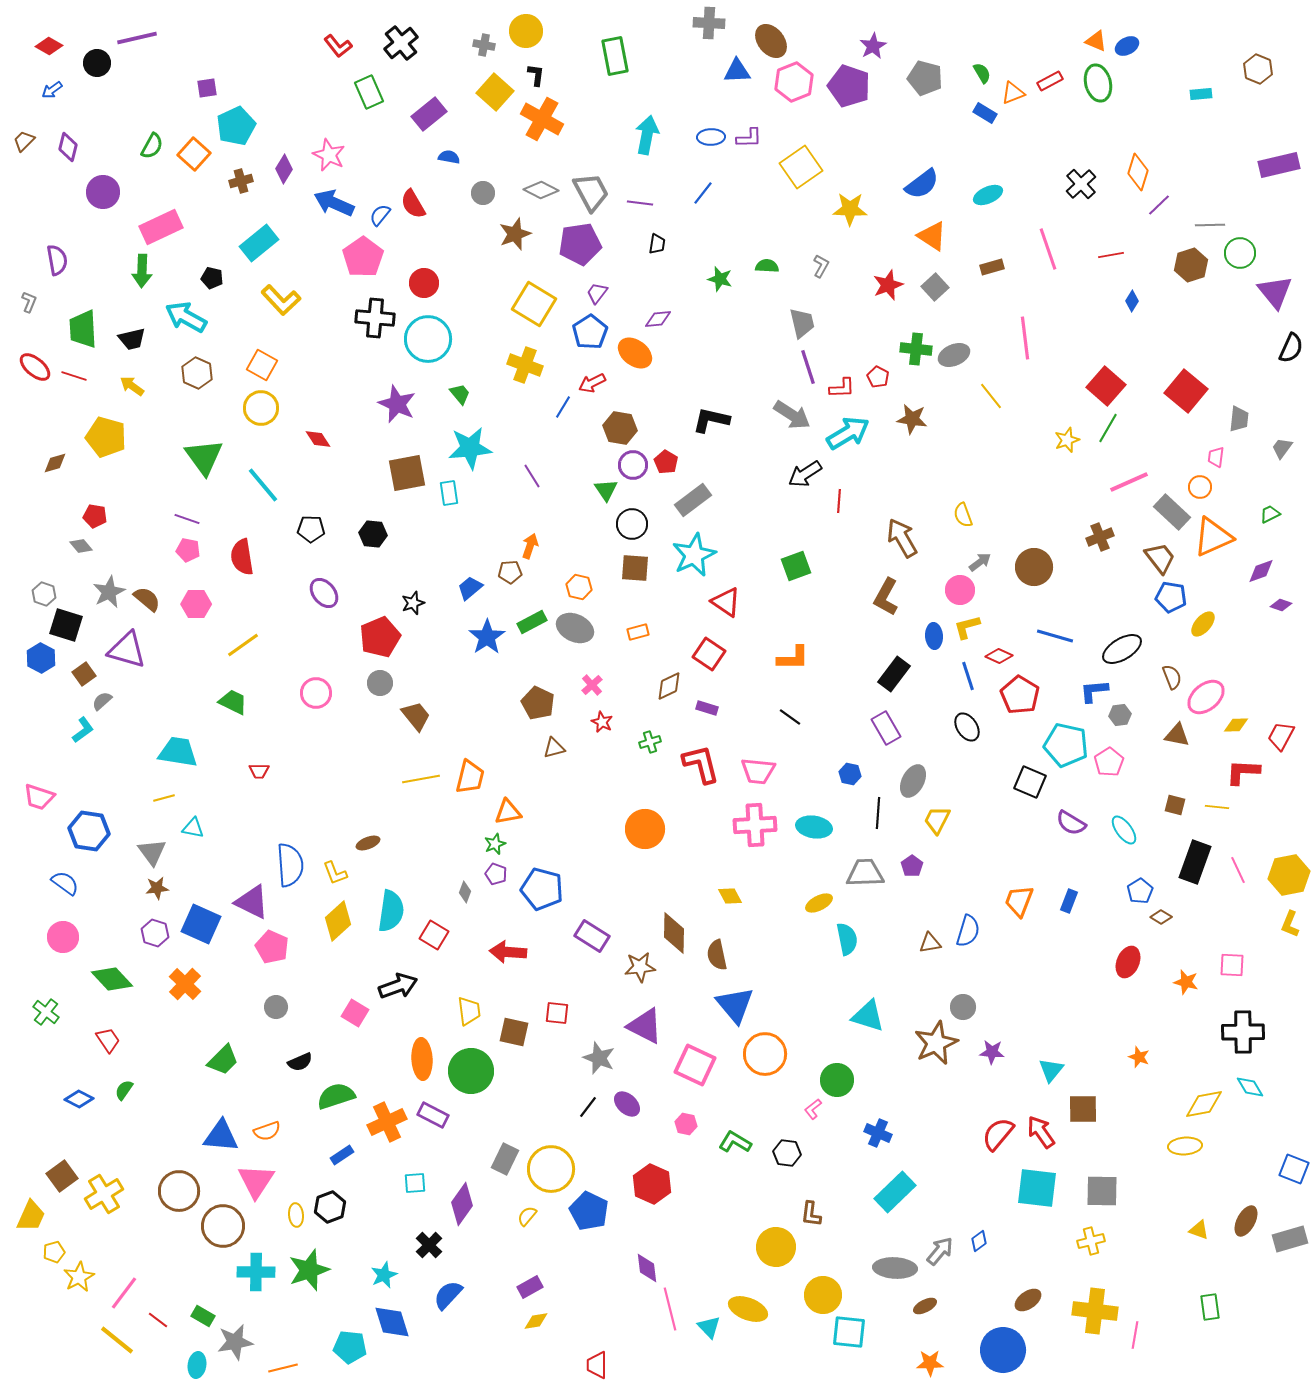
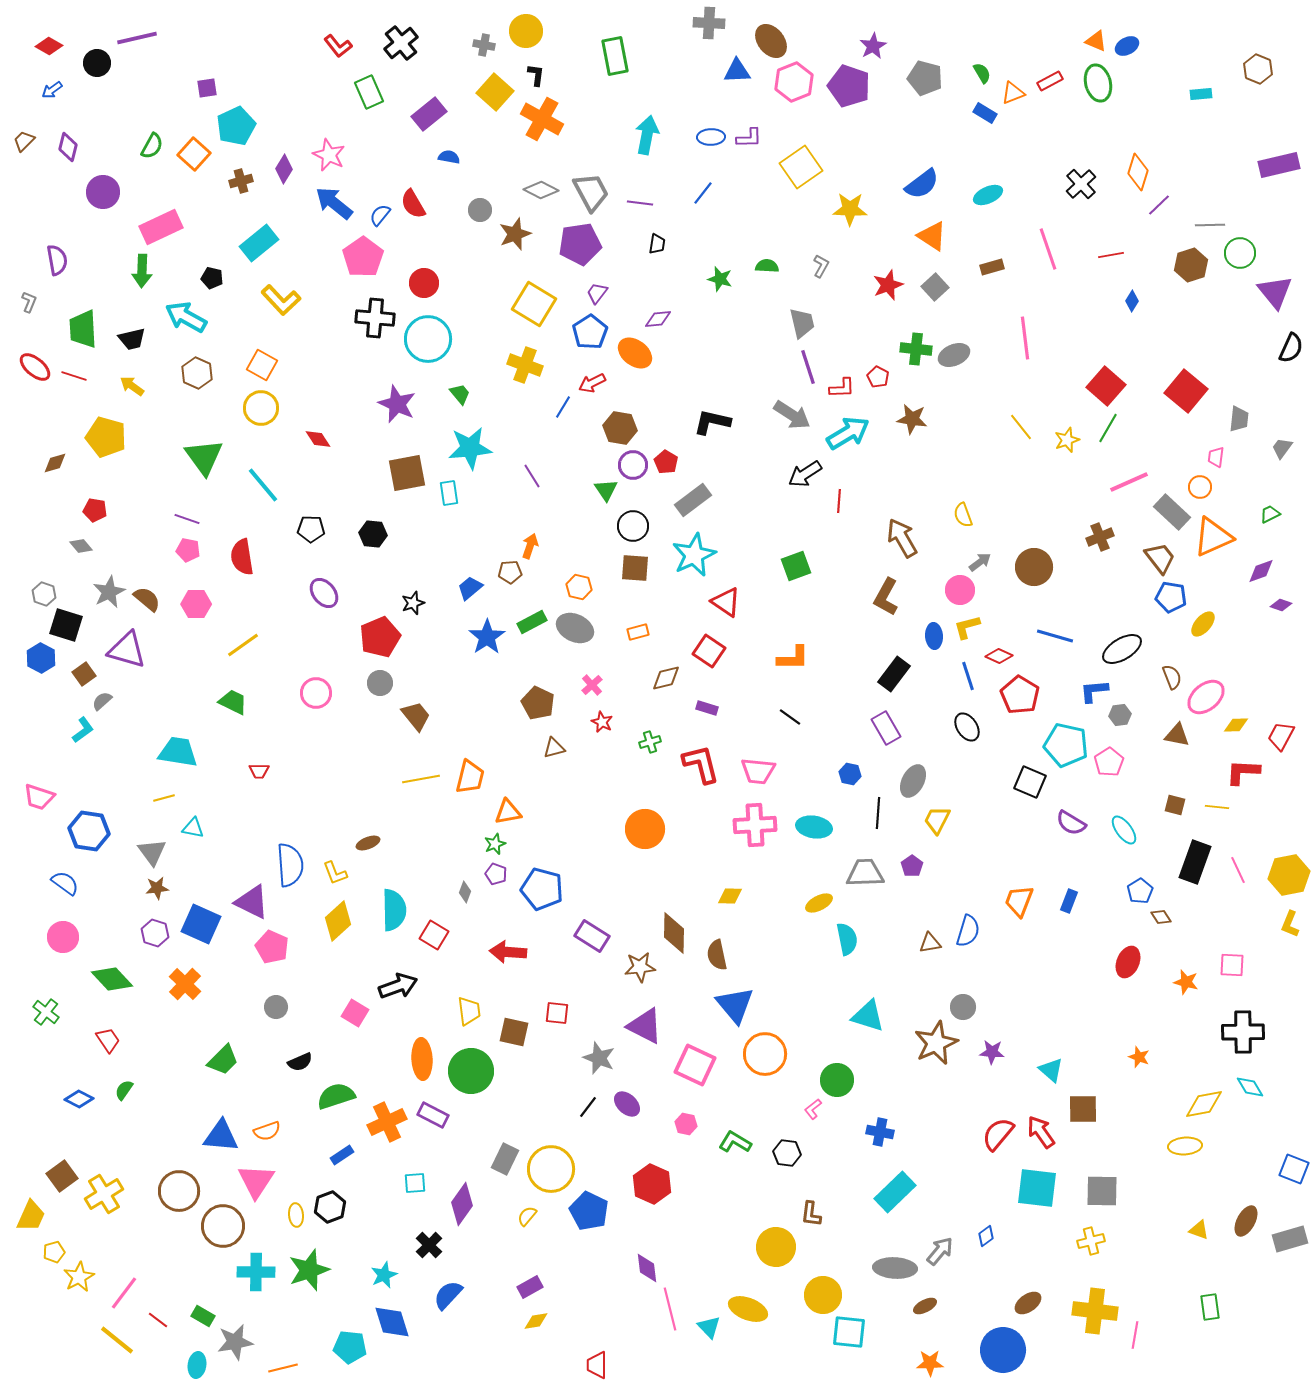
gray circle at (483, 193): moved 3 px left, 17 px down
blue arrow at (334, 203): rotated 15 degrees clockwise
yellow line at (991, 396): moved 30 px right, 31 px down
black L-shape at (711, 420): moved 1 px right, 2 px down
red pentagon at (95, 516): moved 6 px up
black circle at (632, 524): moved 1 px right, 2 px down
red square at (709, 654): moved 3 px up
brown diamond at (669, 686): moved 3 px left, 8 px up; rotated 12 degrees clockwise
yellow diamond at (730, 896): rotated 60 degrees counterclockwise
cyan semicircle at (391, 911): moved 3 px right, 1 px up; rotated 9 degrees counterclockwise
brown diamond at (1161, 917): rotated 25 degrees clockwise
cyan triangle at (1051, 1070): rotated 28 degrees counterclockwise
blue cross at (878, 1133): moved 2 px right, 1 px up; rotated 12 degrees counterclockwise
blue diamond at (979, 1241): moved 7 px right, 5 px up
brown ellipse at (1028, 1300): moved 3 px down
